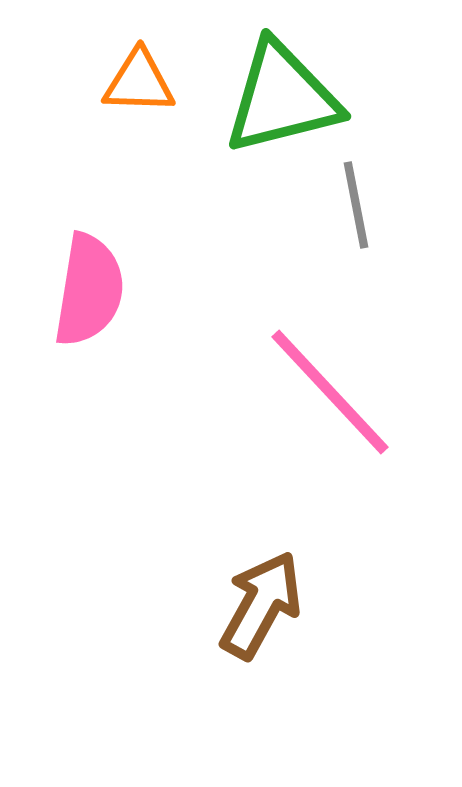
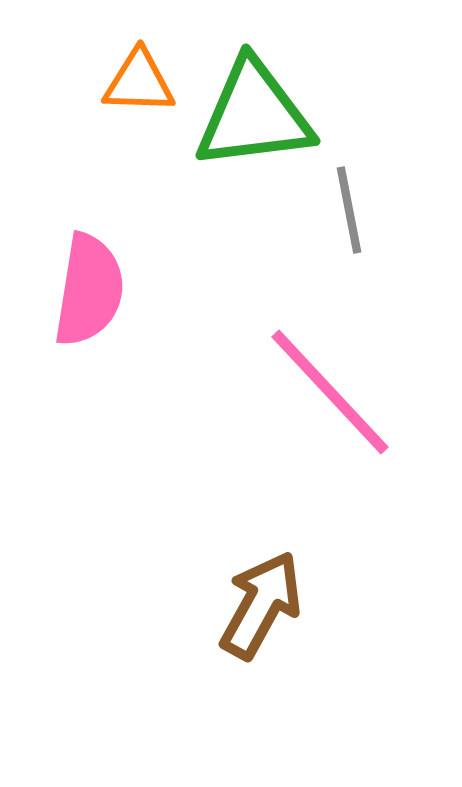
green triangle: moved 28 px left, 17 px down; rotated 7 degrees clockwise
gray line: moved 7 px left, 5 px down
